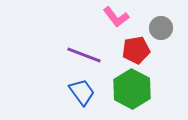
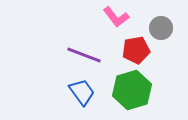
green hexagon: moved 1 px down; rotated 15 degrees clockwise
